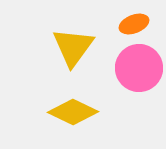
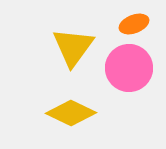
pink circle: moved 10 px left
yellow diamond: moved 2 px left, 1 px down
